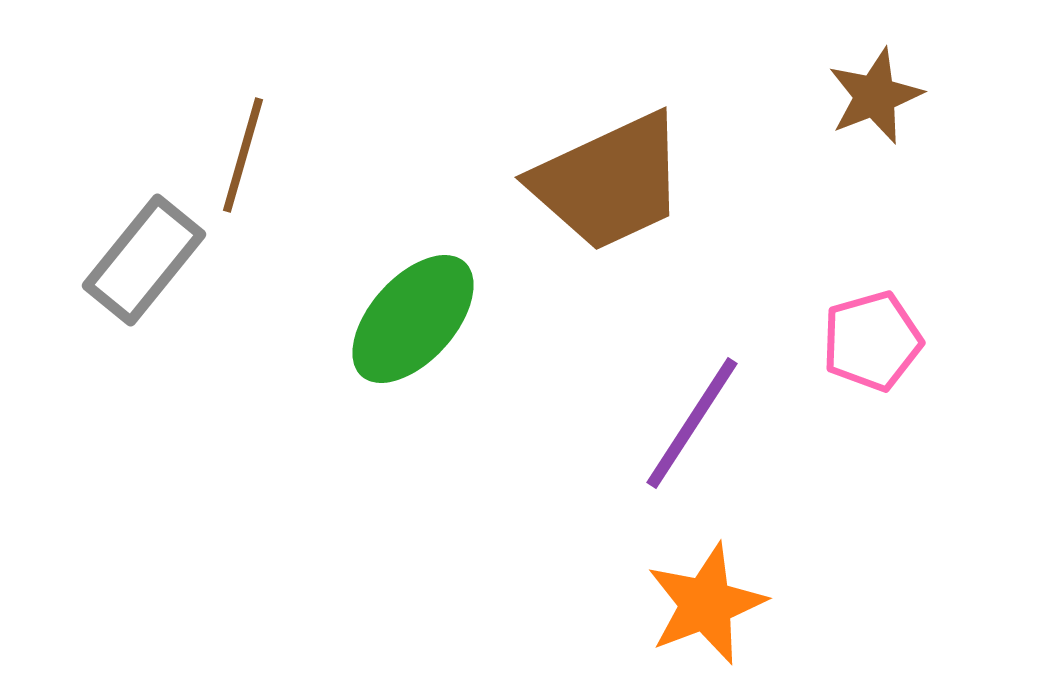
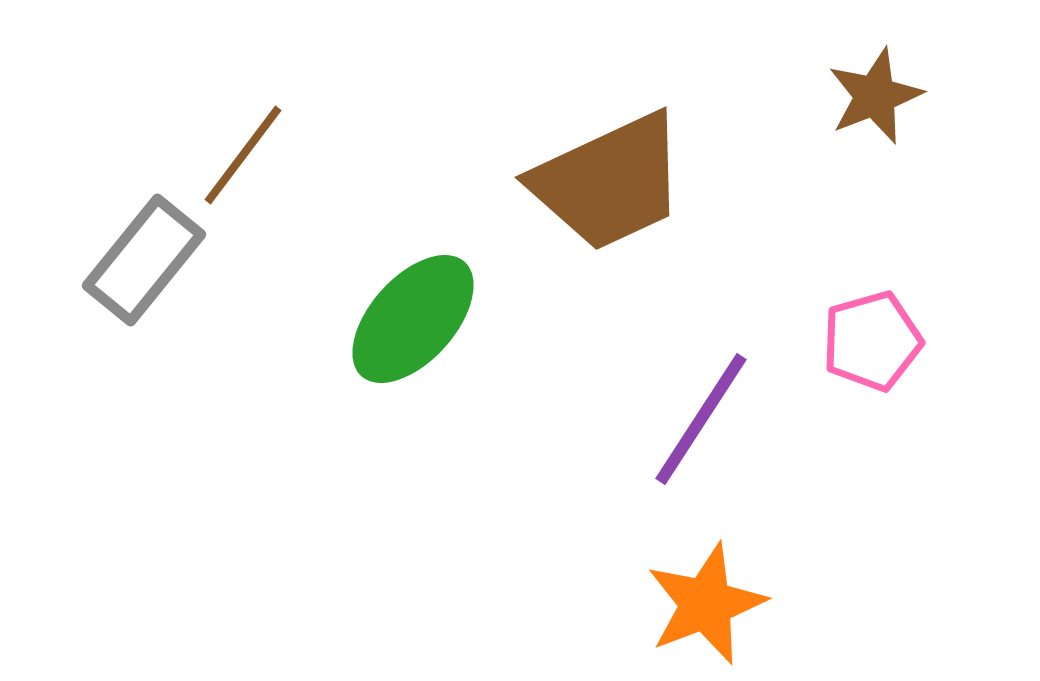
brown line: rotated 21 degrees clockwise
purple line: moved 9 px right, 4 px up
